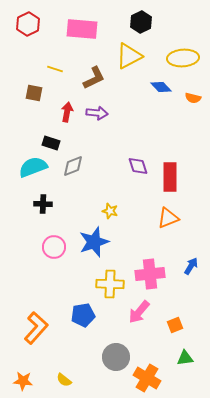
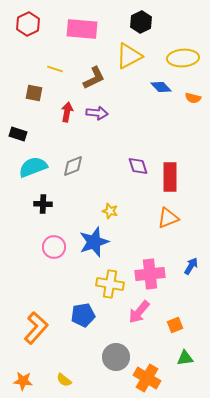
black rectangle: moved 33 px left, 9 px up
yellow cross: rotated 8 degrees clockwise
